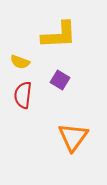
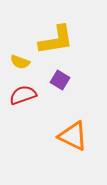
yellow L-shape: moved 3 px left, 5 px down; rotated 6 degrees counterclockwise
red semicircle: rotated 64 degrees clockwise
orange triangle: moved 1 px up; rotated 40 degrees counterclockwise
